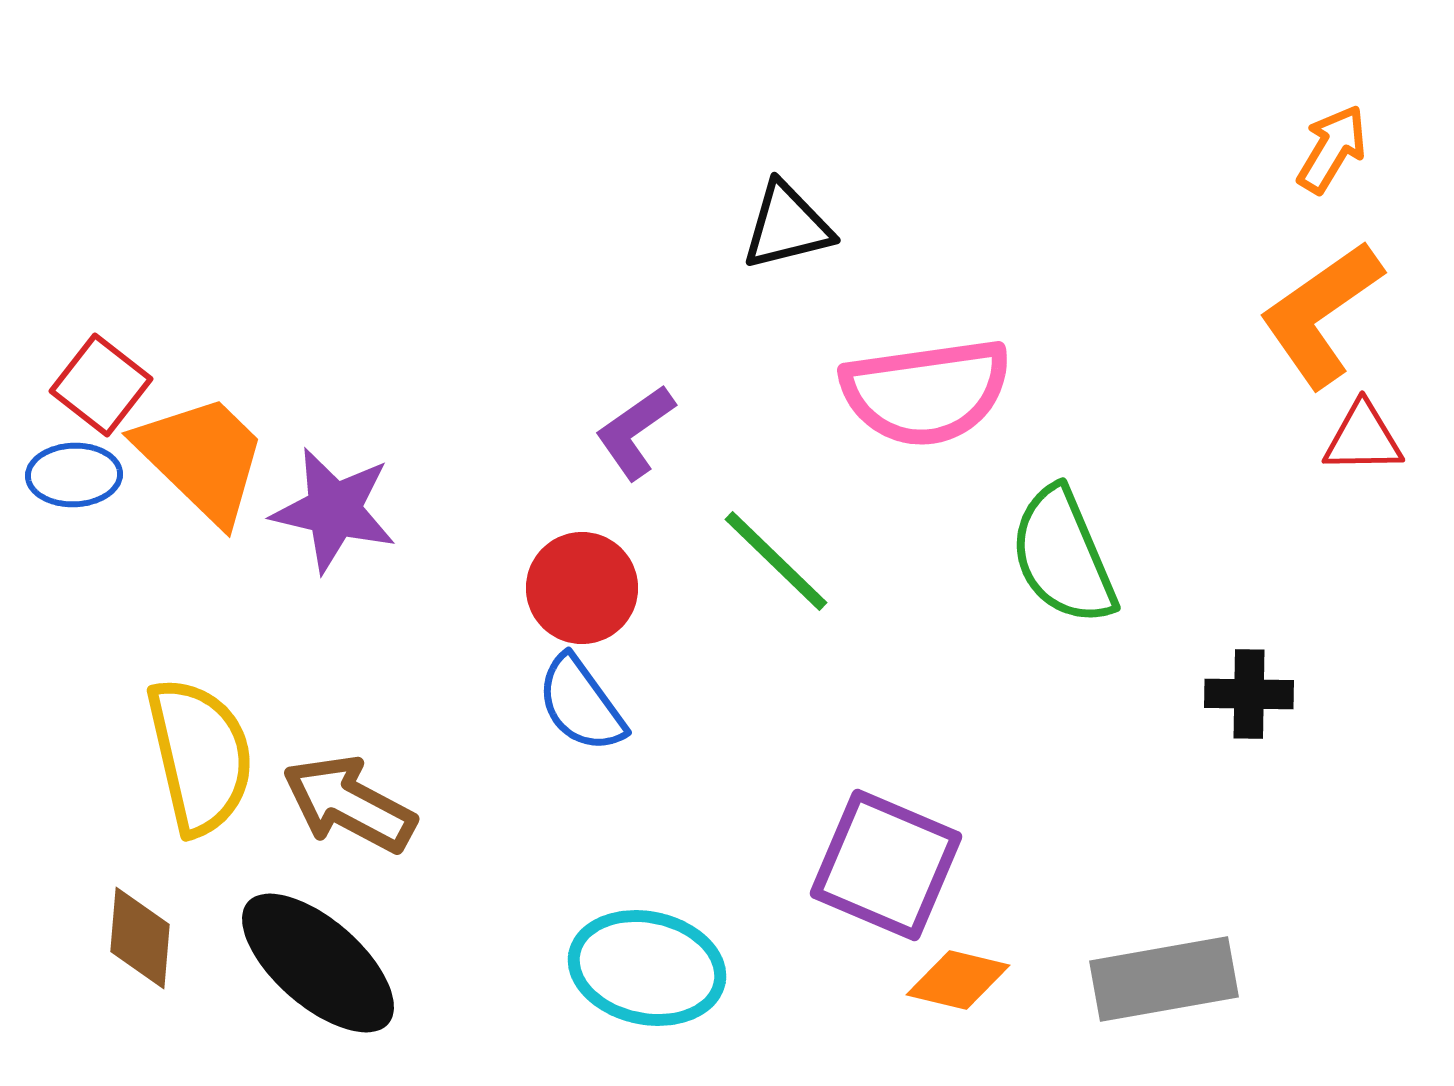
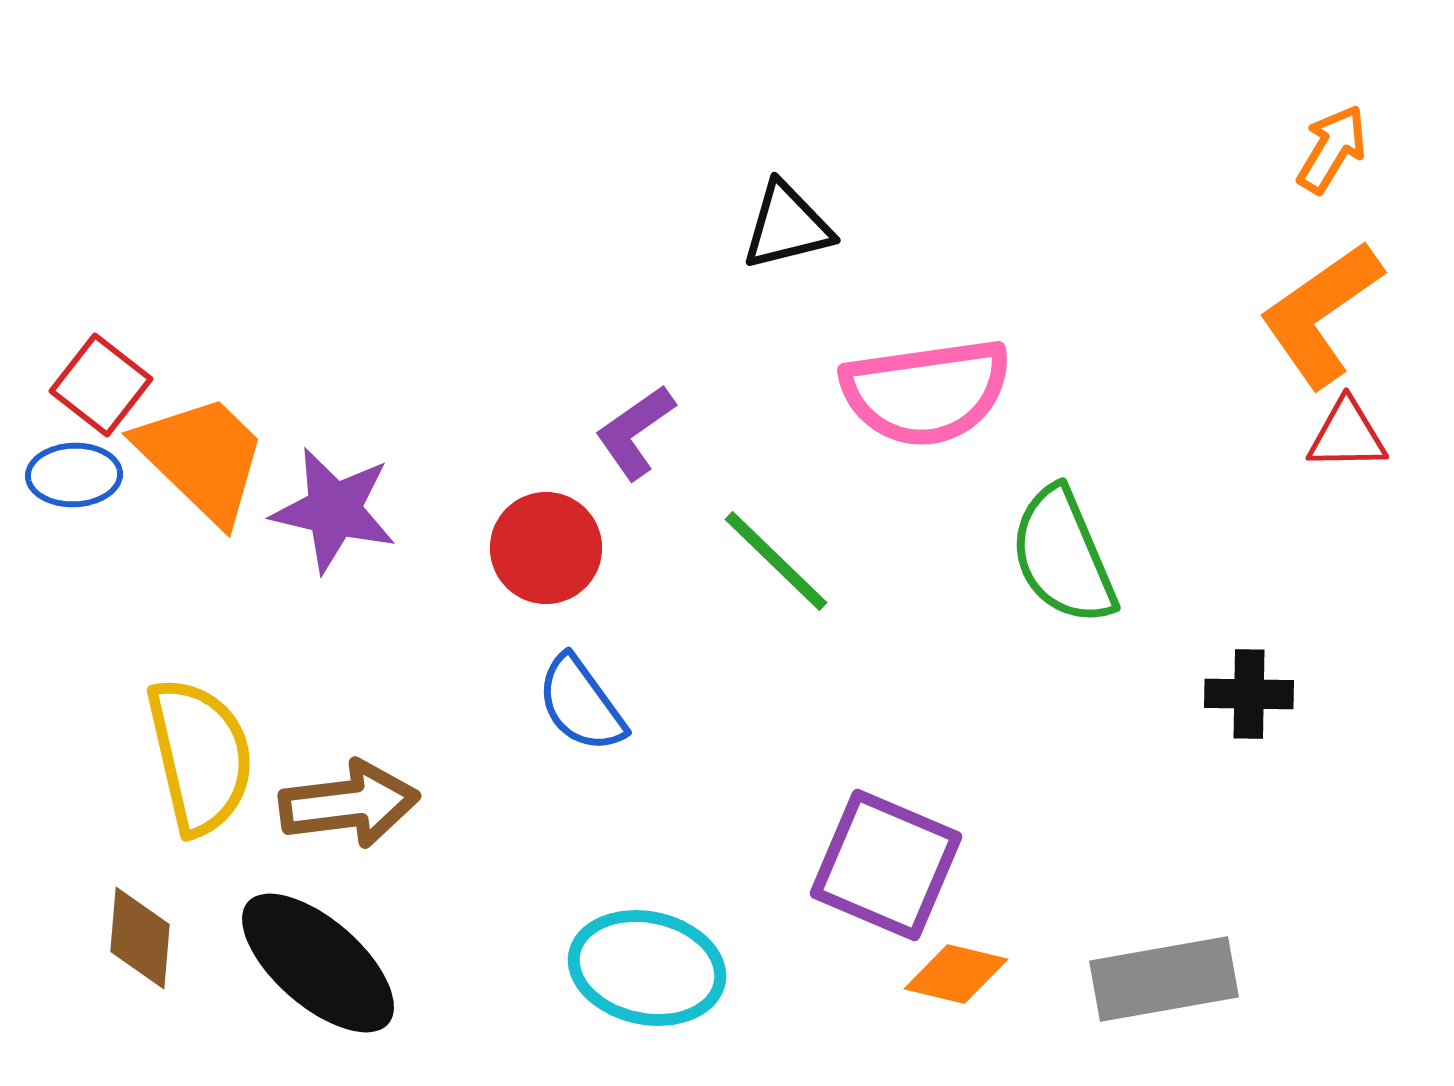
red triangle: moved 16 px left, 3 px up
red circle: moved 36 px left, 40 px up
brown arrow: rotated 145 degrees clockwise
orange diamond: moved 2 px left, 6 px up
